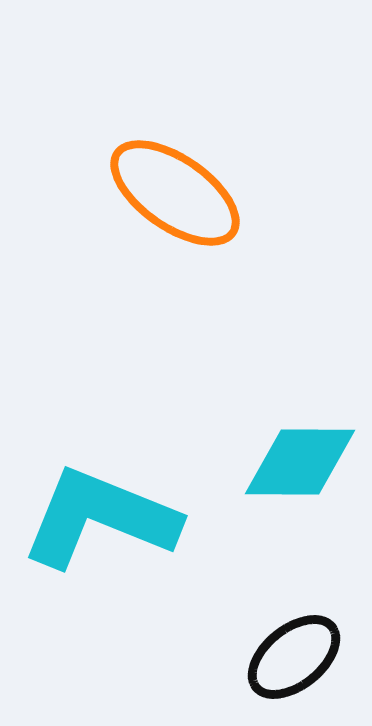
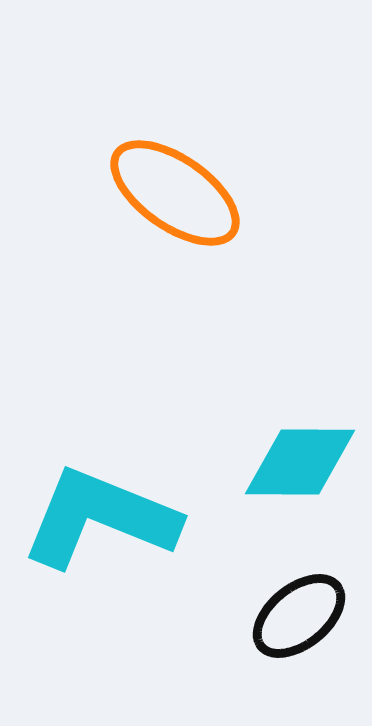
black ellipse: moved 5 px right, 41 px up
